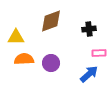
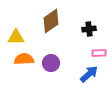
brown diamond: rotated 15 degrees counterclockwise
